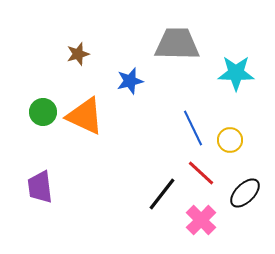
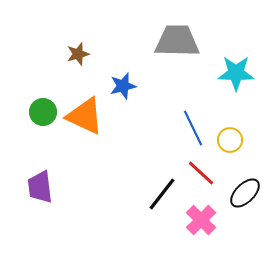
gray trapezoid: moved 3 px up
blue star: moved 7 px left, 5 px down
